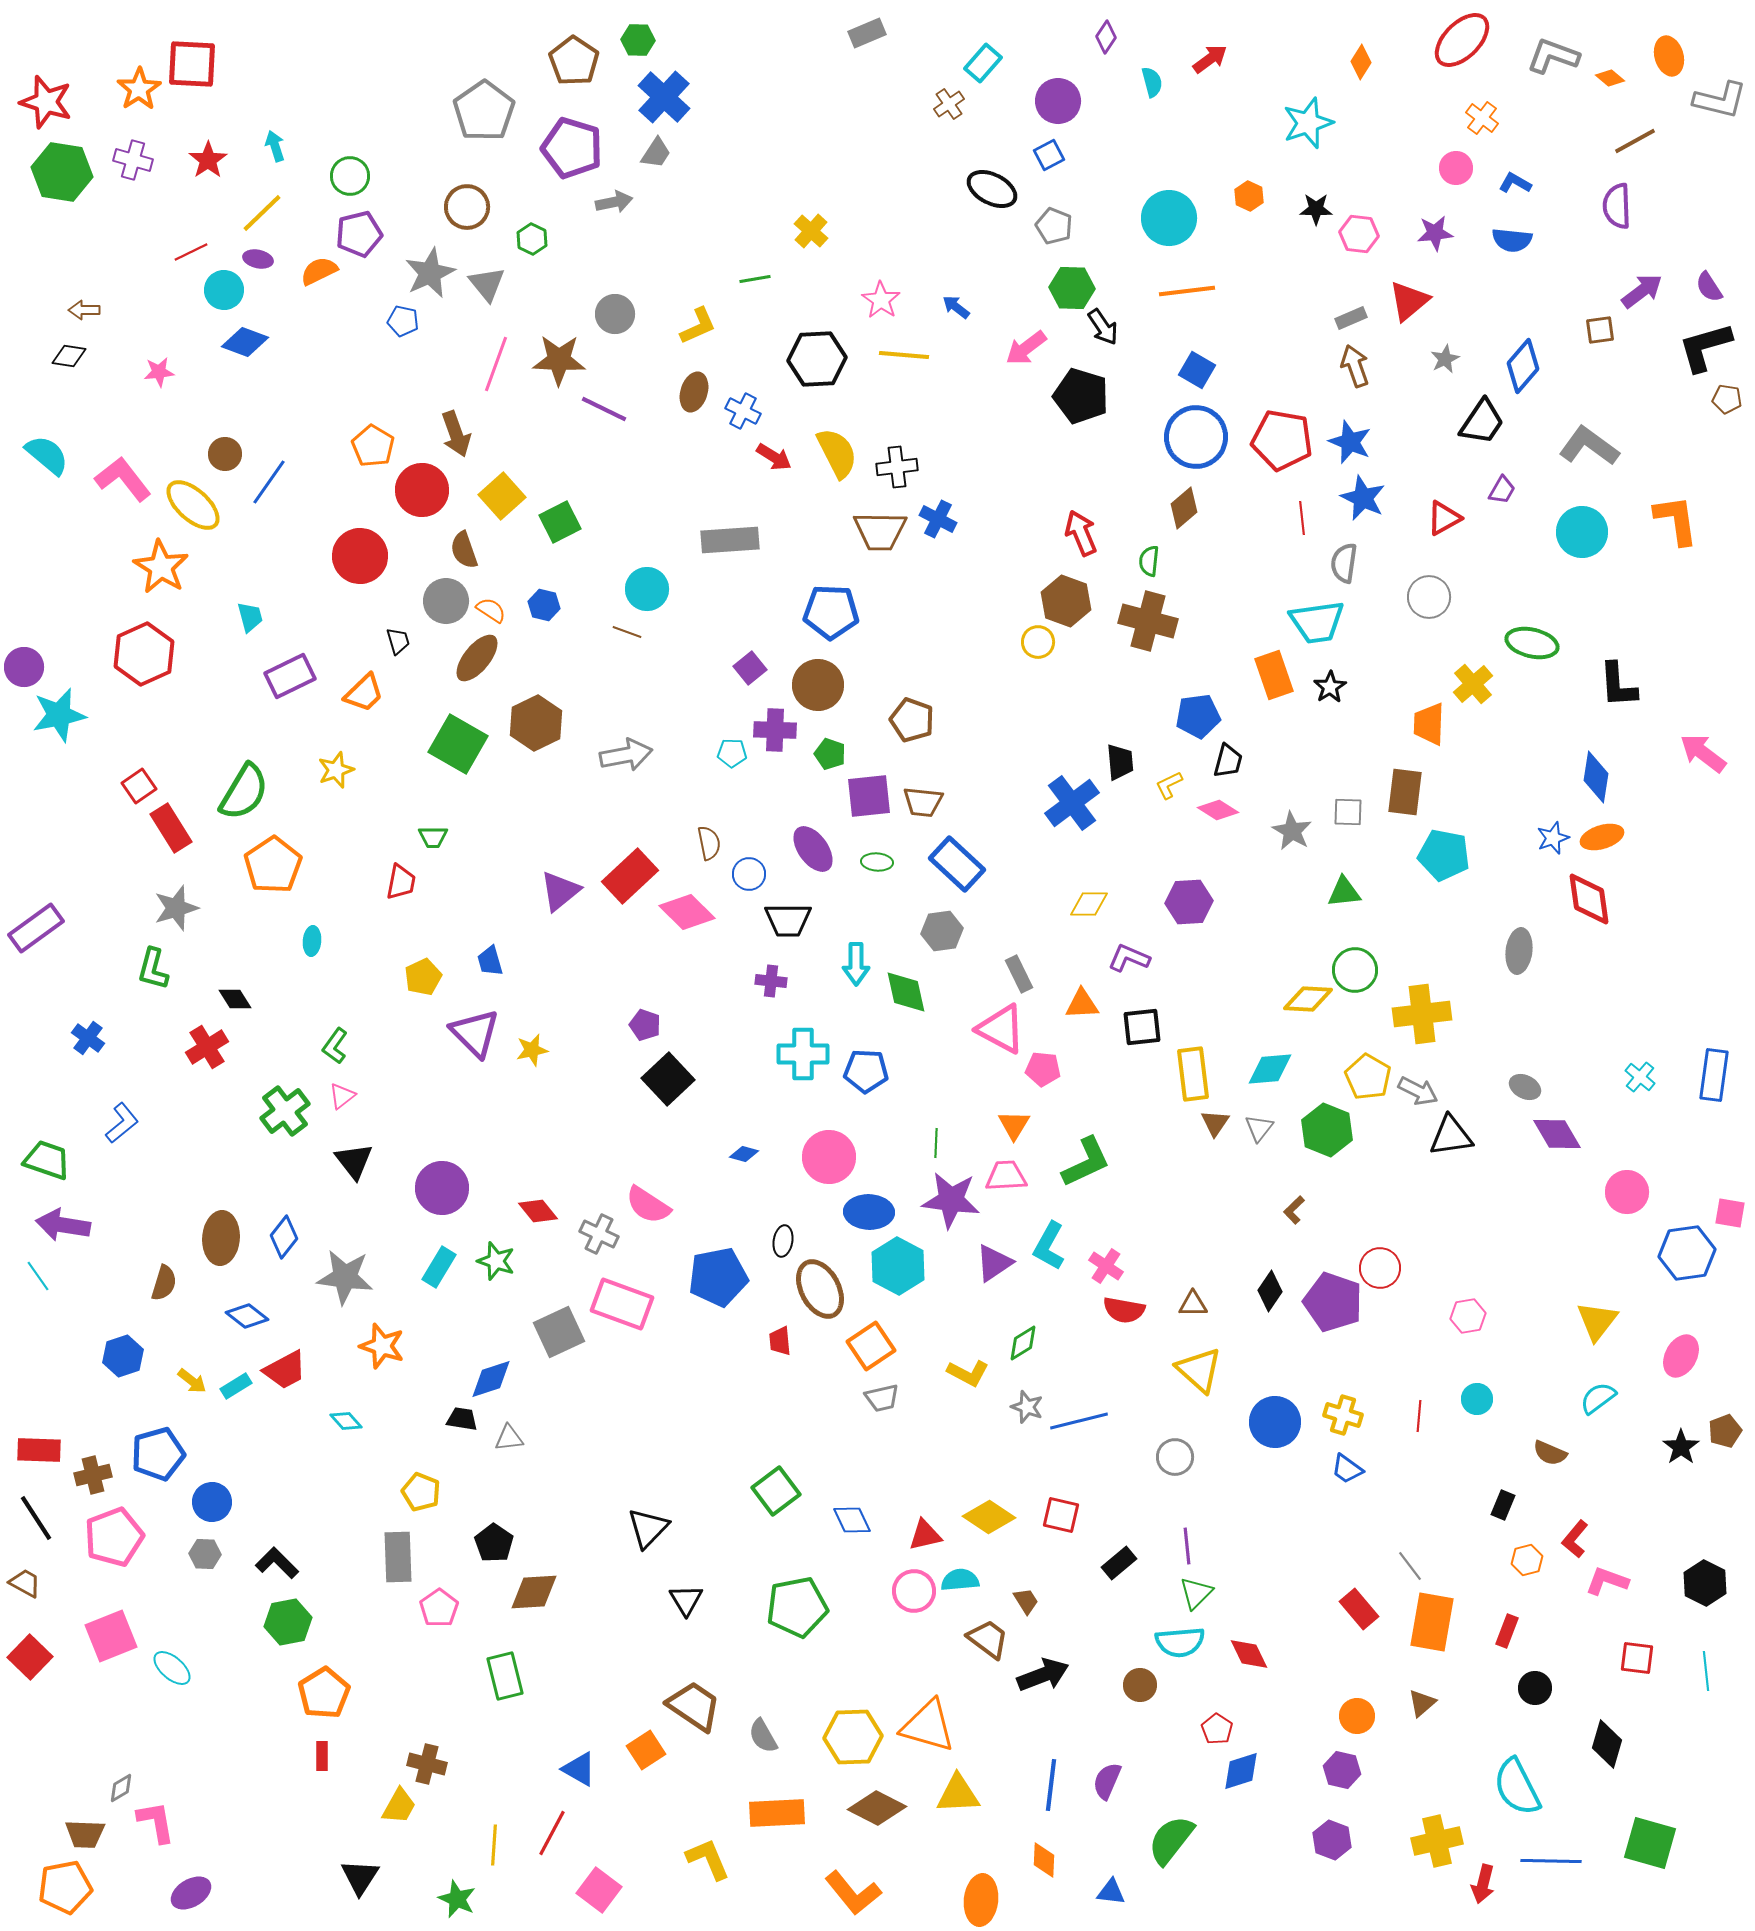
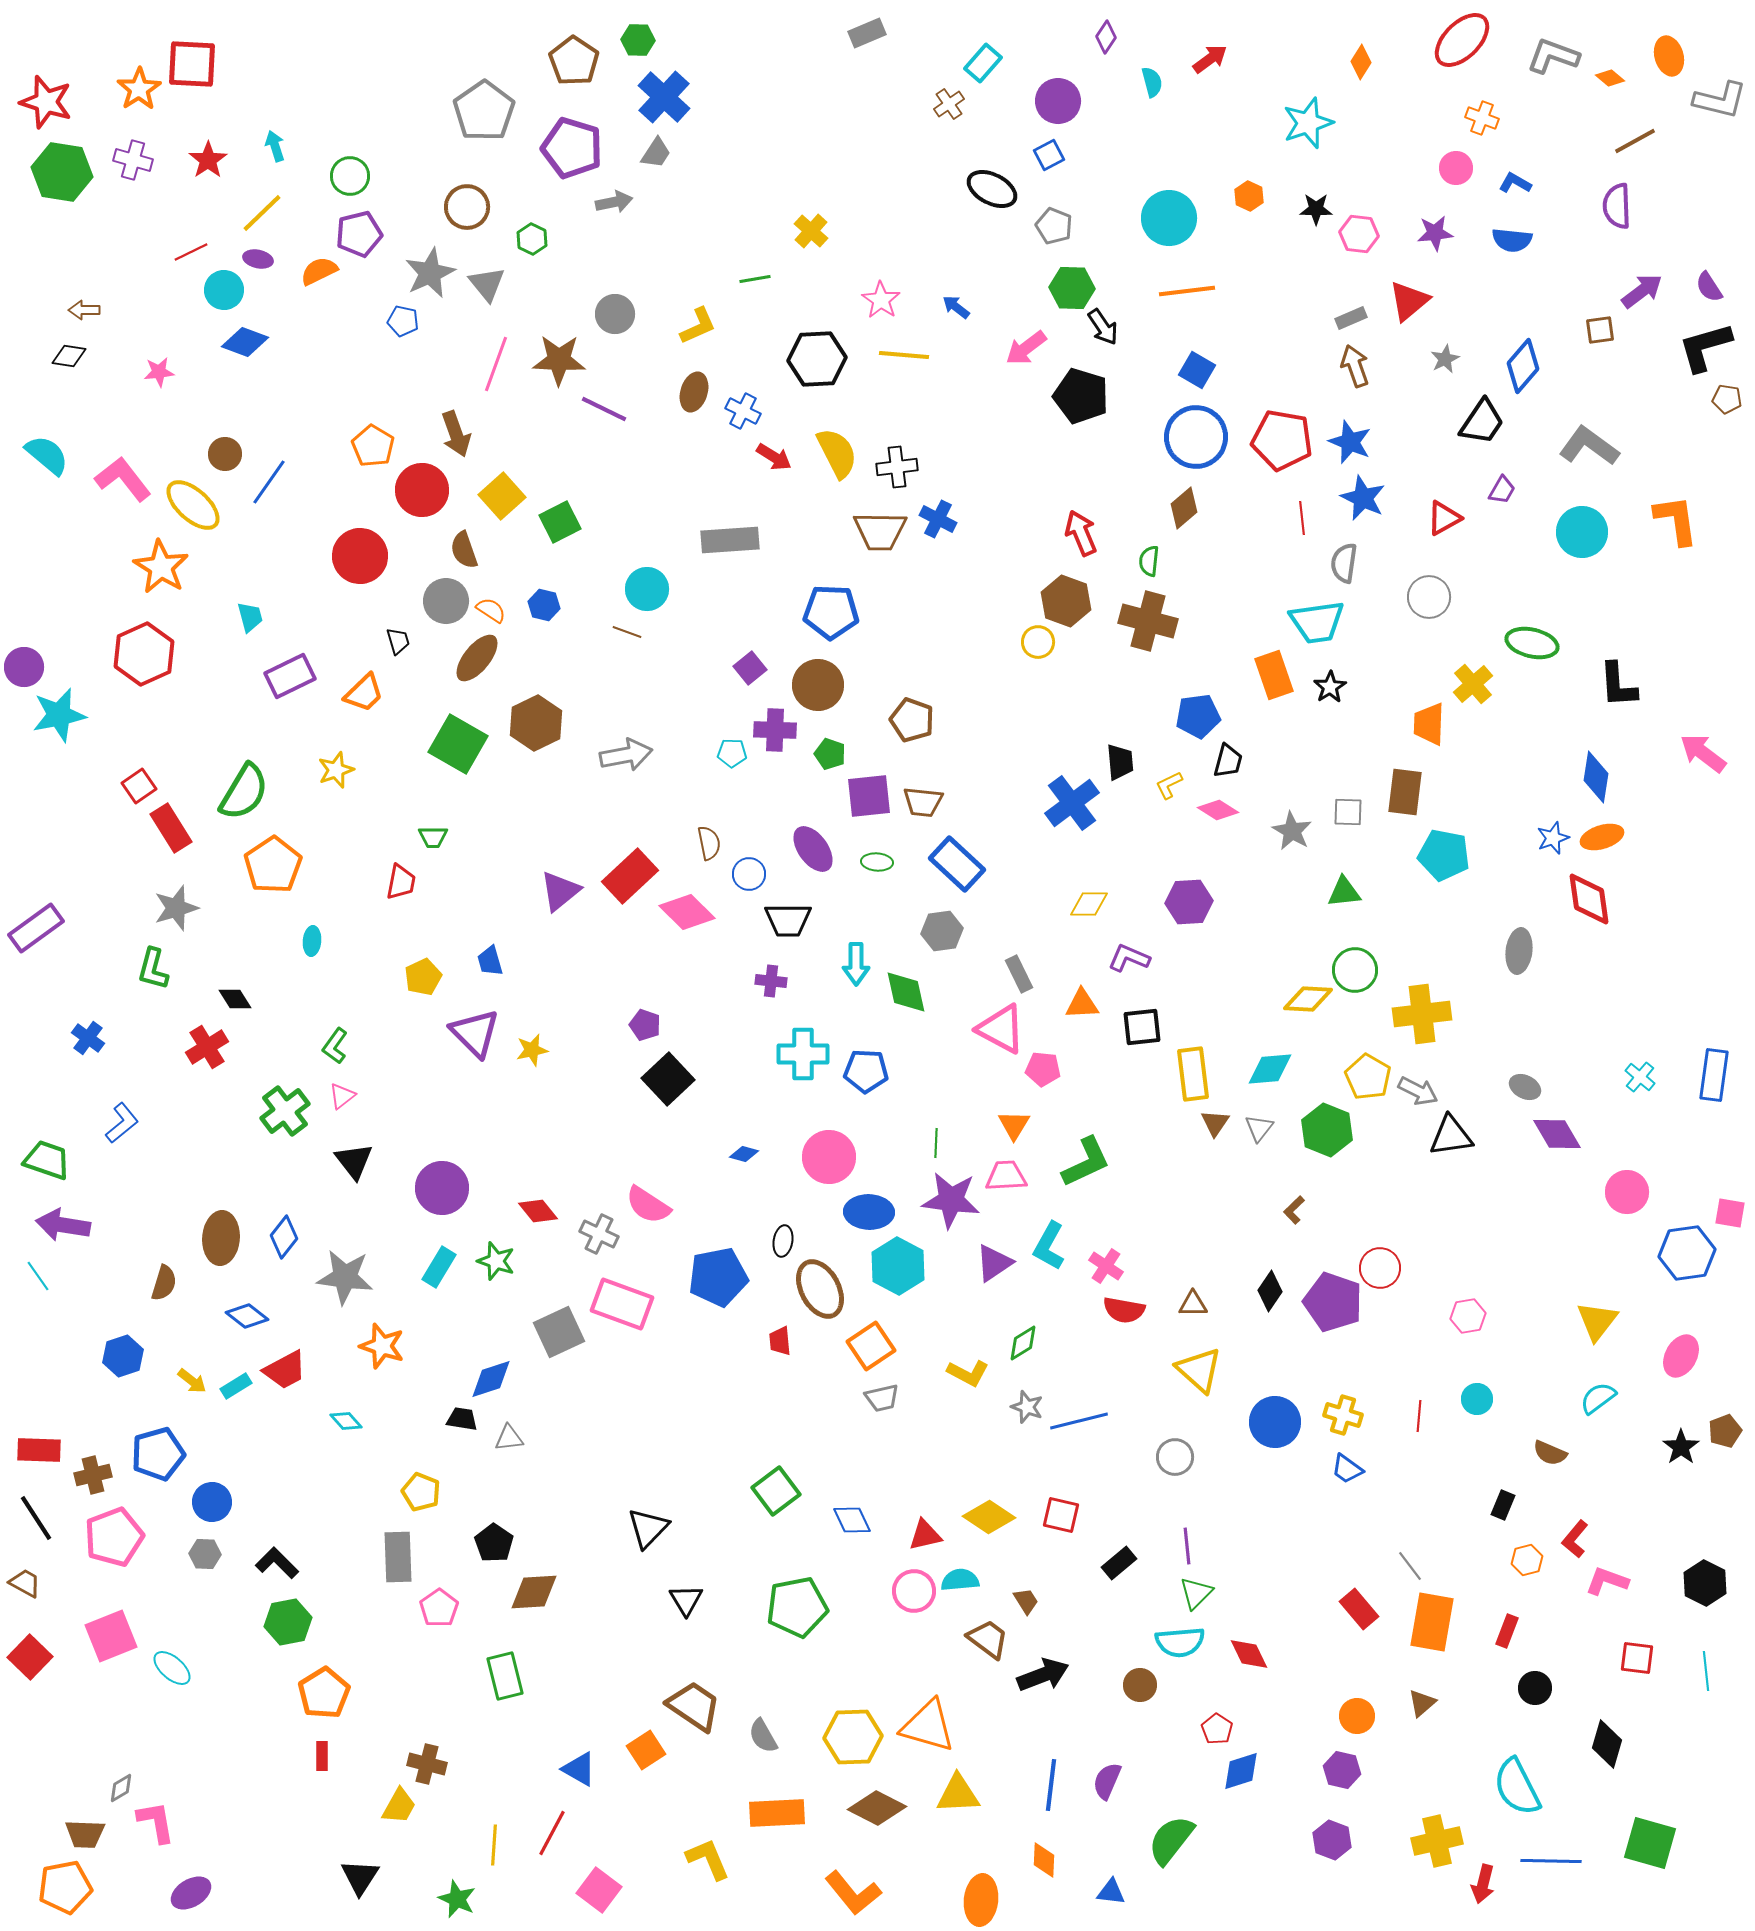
orange cross at (1482, 118): rotated 16 degrees counterclockwise
